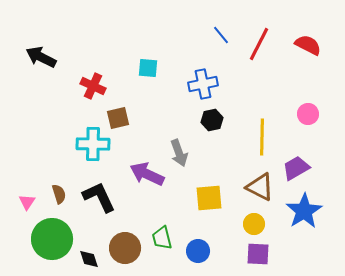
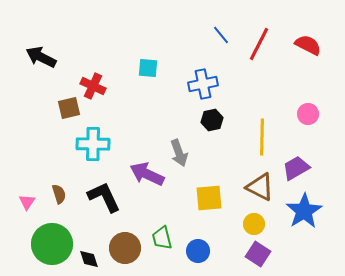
brown square: moved 49 px left, 10 px up
black L-shape: moved 5 px right
green circle: moved 5 px down
purple square: rotated 30 degrees clockwise
